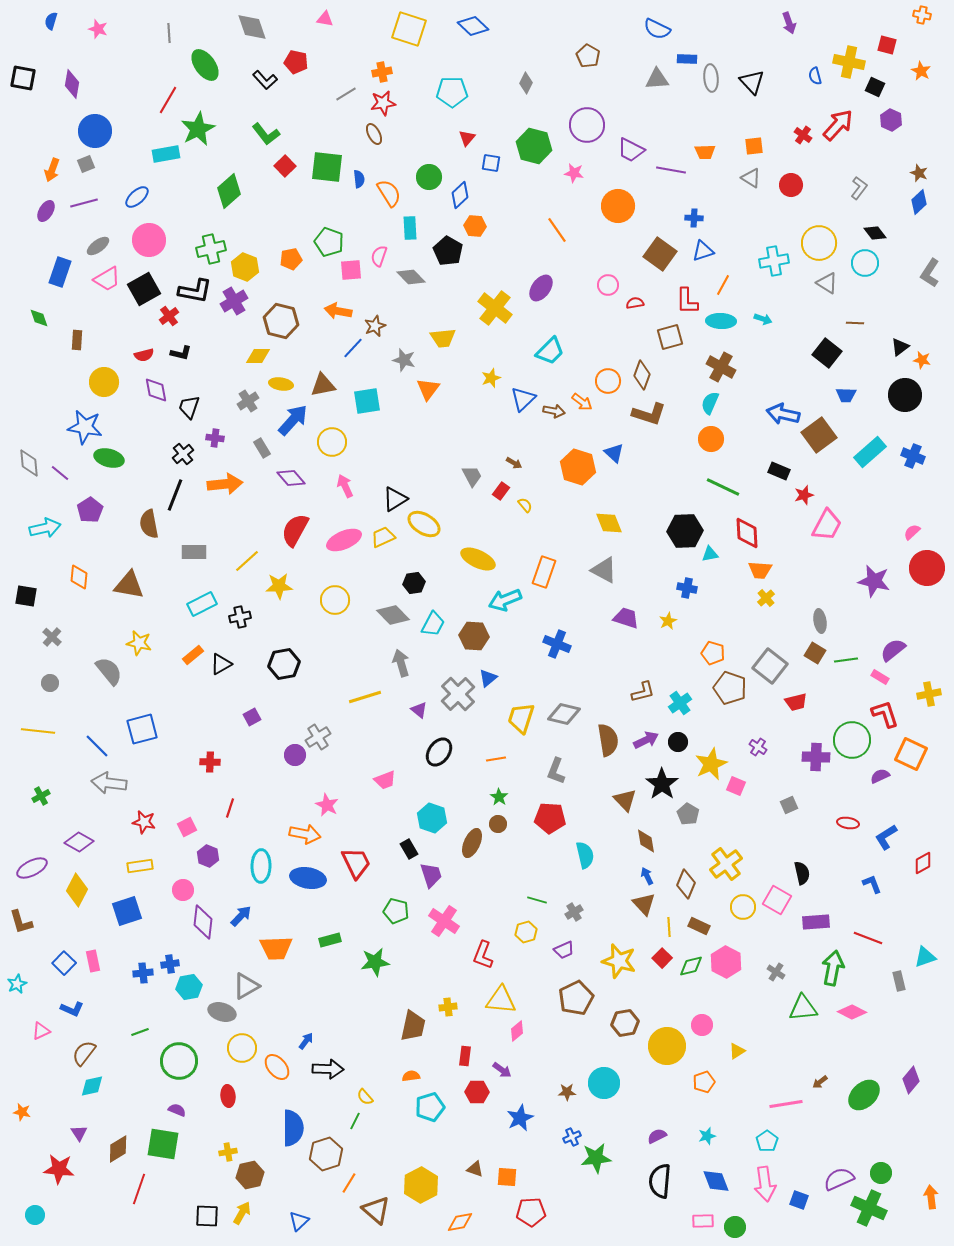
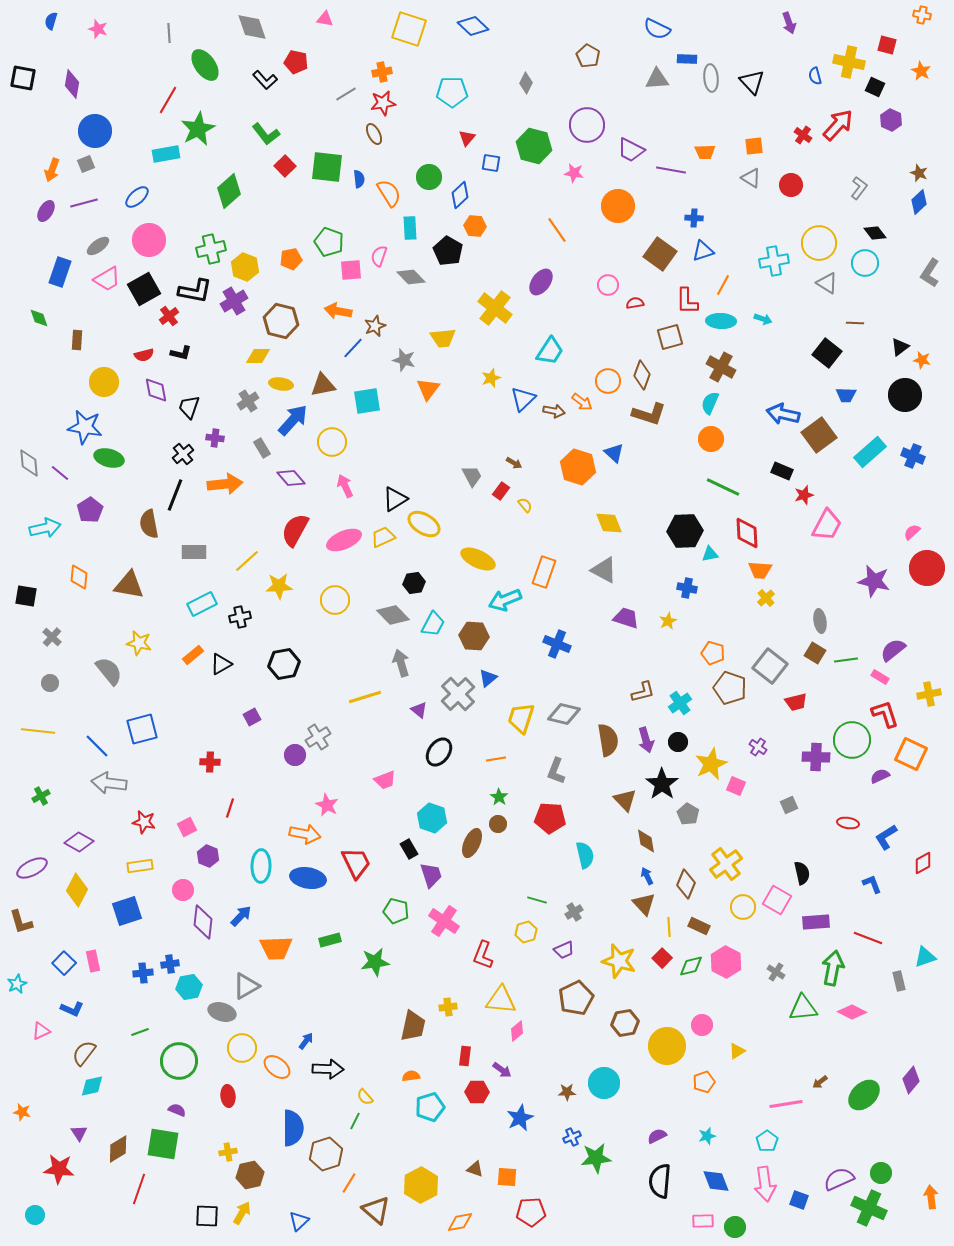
purple ellipse at (541, 288): moved 6 px up
cyan trapezoid at (550, 351): rotated 12 degrees counterclockwise
black rectangle at (779, 471): moved 3 px right
purple arrow at (646, 740): rotated 100 degrees clockwise
orange ellipse at (277, 1067): rotated 12 degrees counterclockwise
